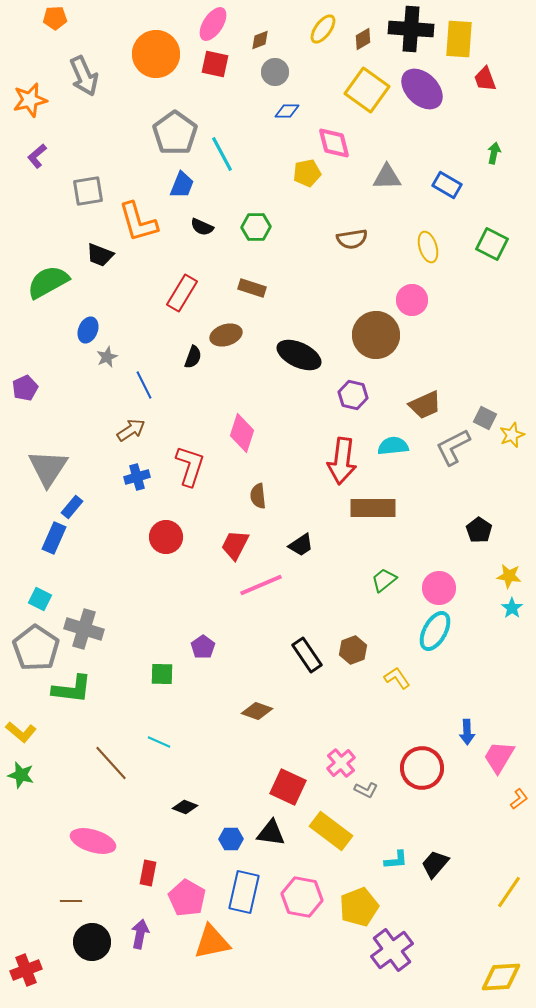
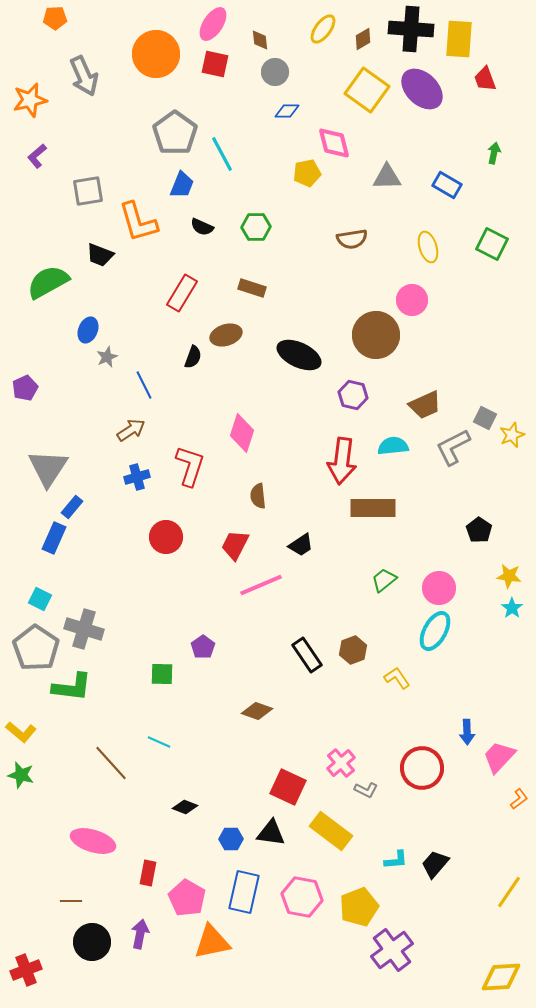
brown diamond at (260, 40): rotated 75 degrees counterclockwise
green L-shape at (72, 689): moved 2 px up
pink trapezoid at (499, 757): rotated 12 degrees clockwise
